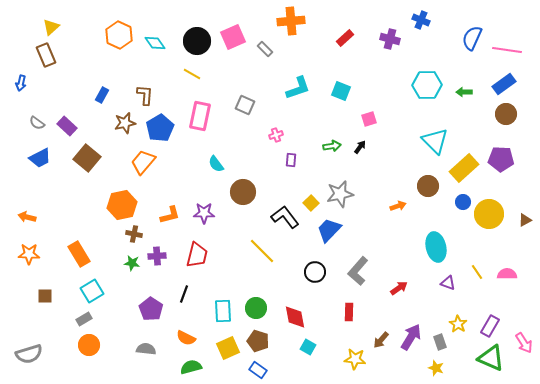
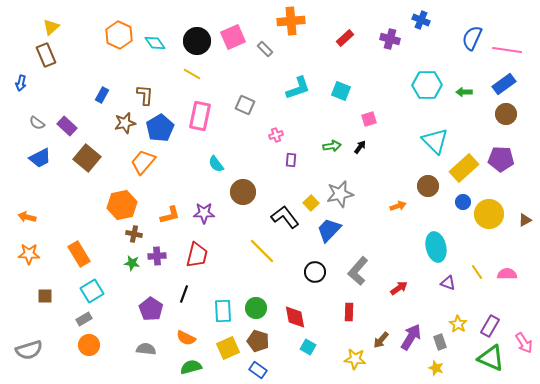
gray semicircle at (29, 354): moved 4 px up
